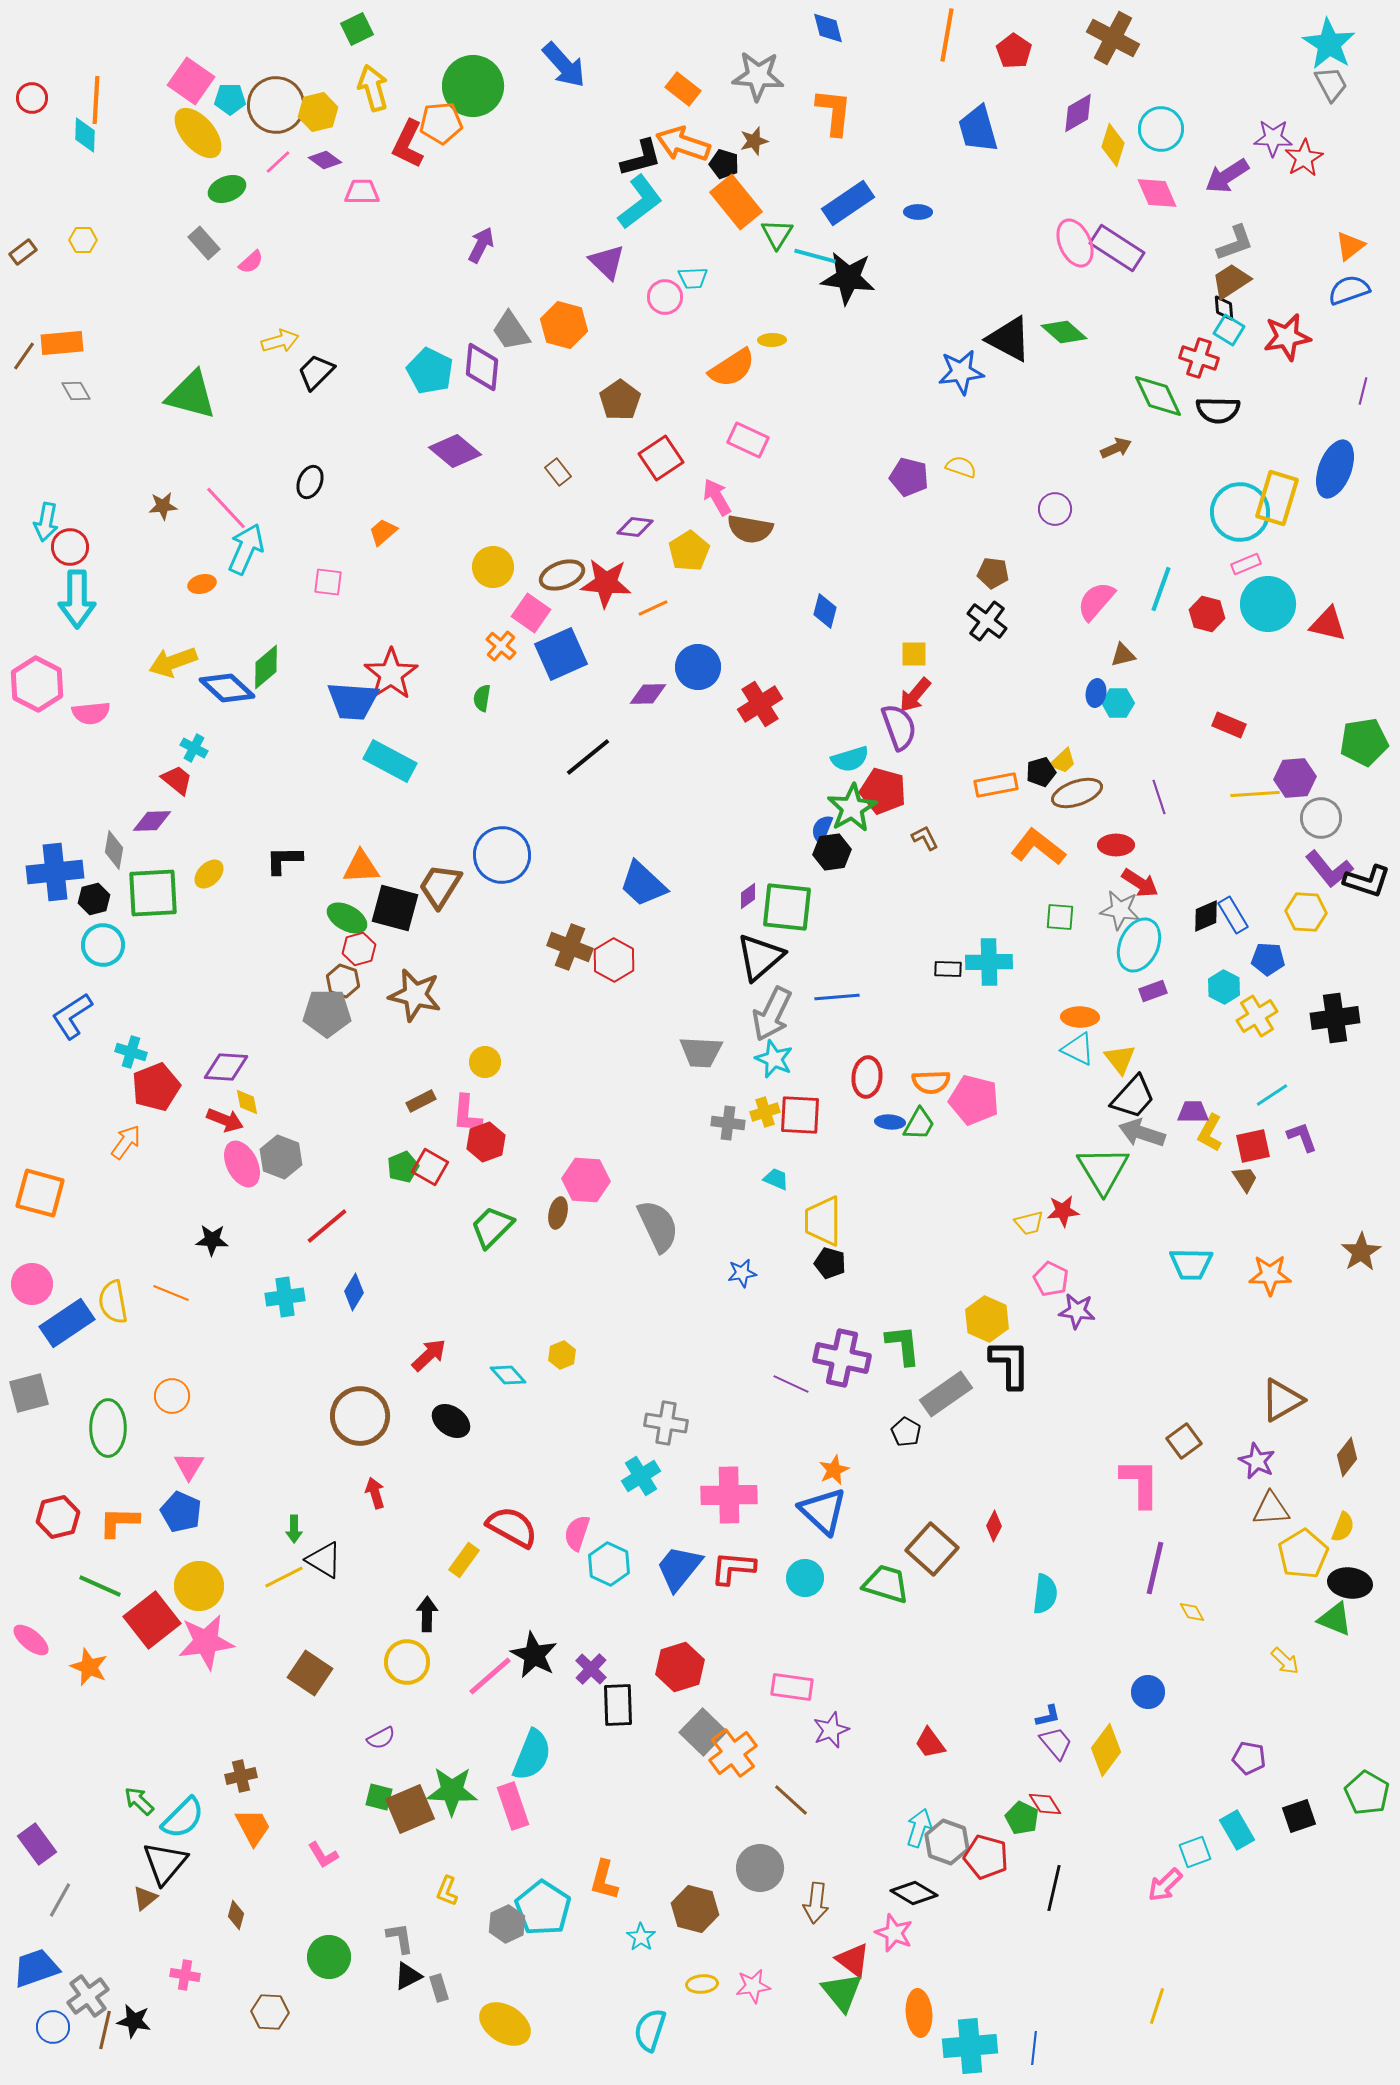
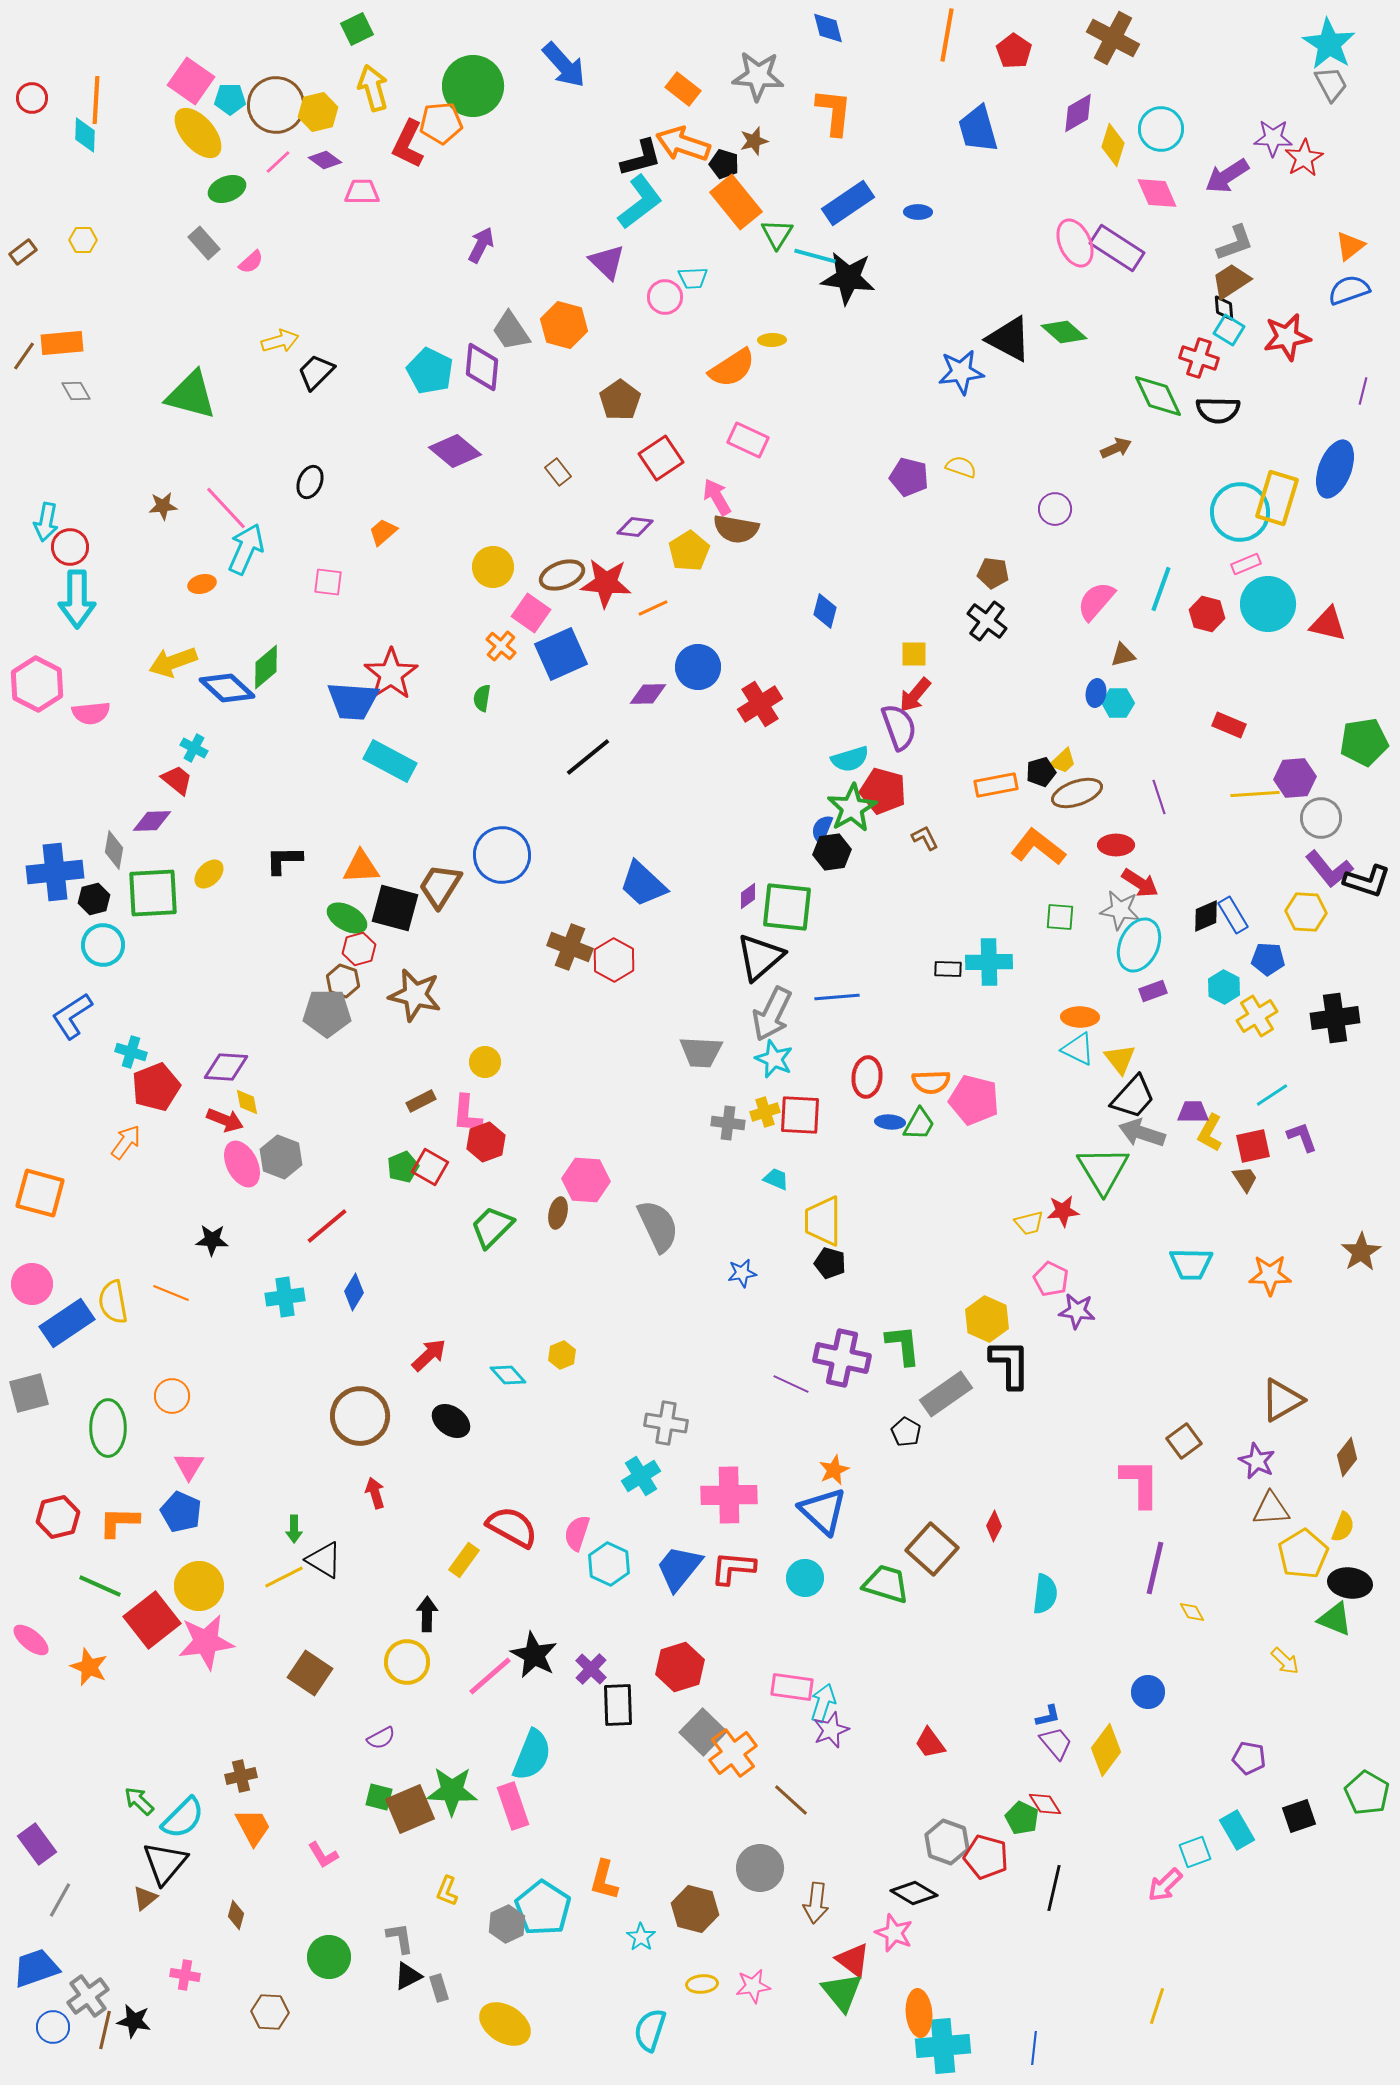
brown semicircle at (750, 529): moved 14 px left
cyan arrow at (919, 1828): moved 96 px left, 125 px up
cyan cross at (970, 2046): moved 27 px left
